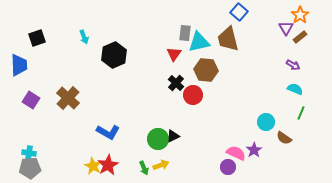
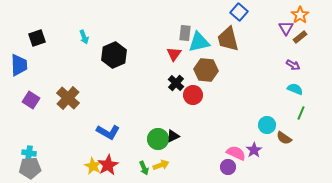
cyan circle: moved 1 px right, 3 px down
